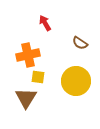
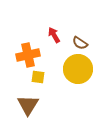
red arrow: moved 9 px right, 12 px down
yellow circle: moved 2 px right, 12 px up
brown triangle: moved 2 px right, 7 px down
